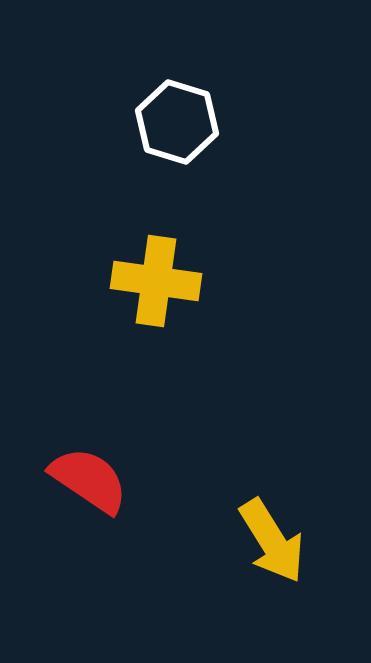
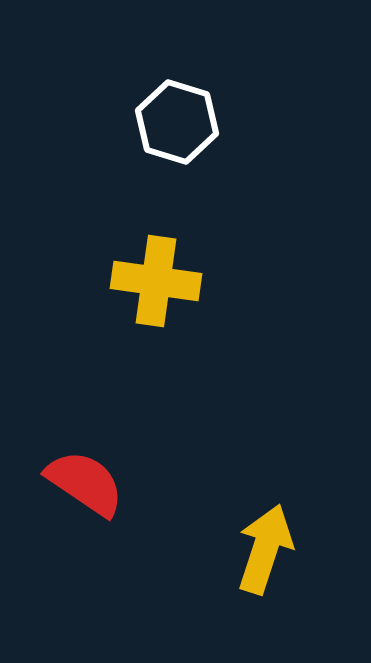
red semicircle: moved 4 px left, 3 px down
yellow arrow: moved 7 px left, 8 px down; rotated 130 degrees counterclockwise
